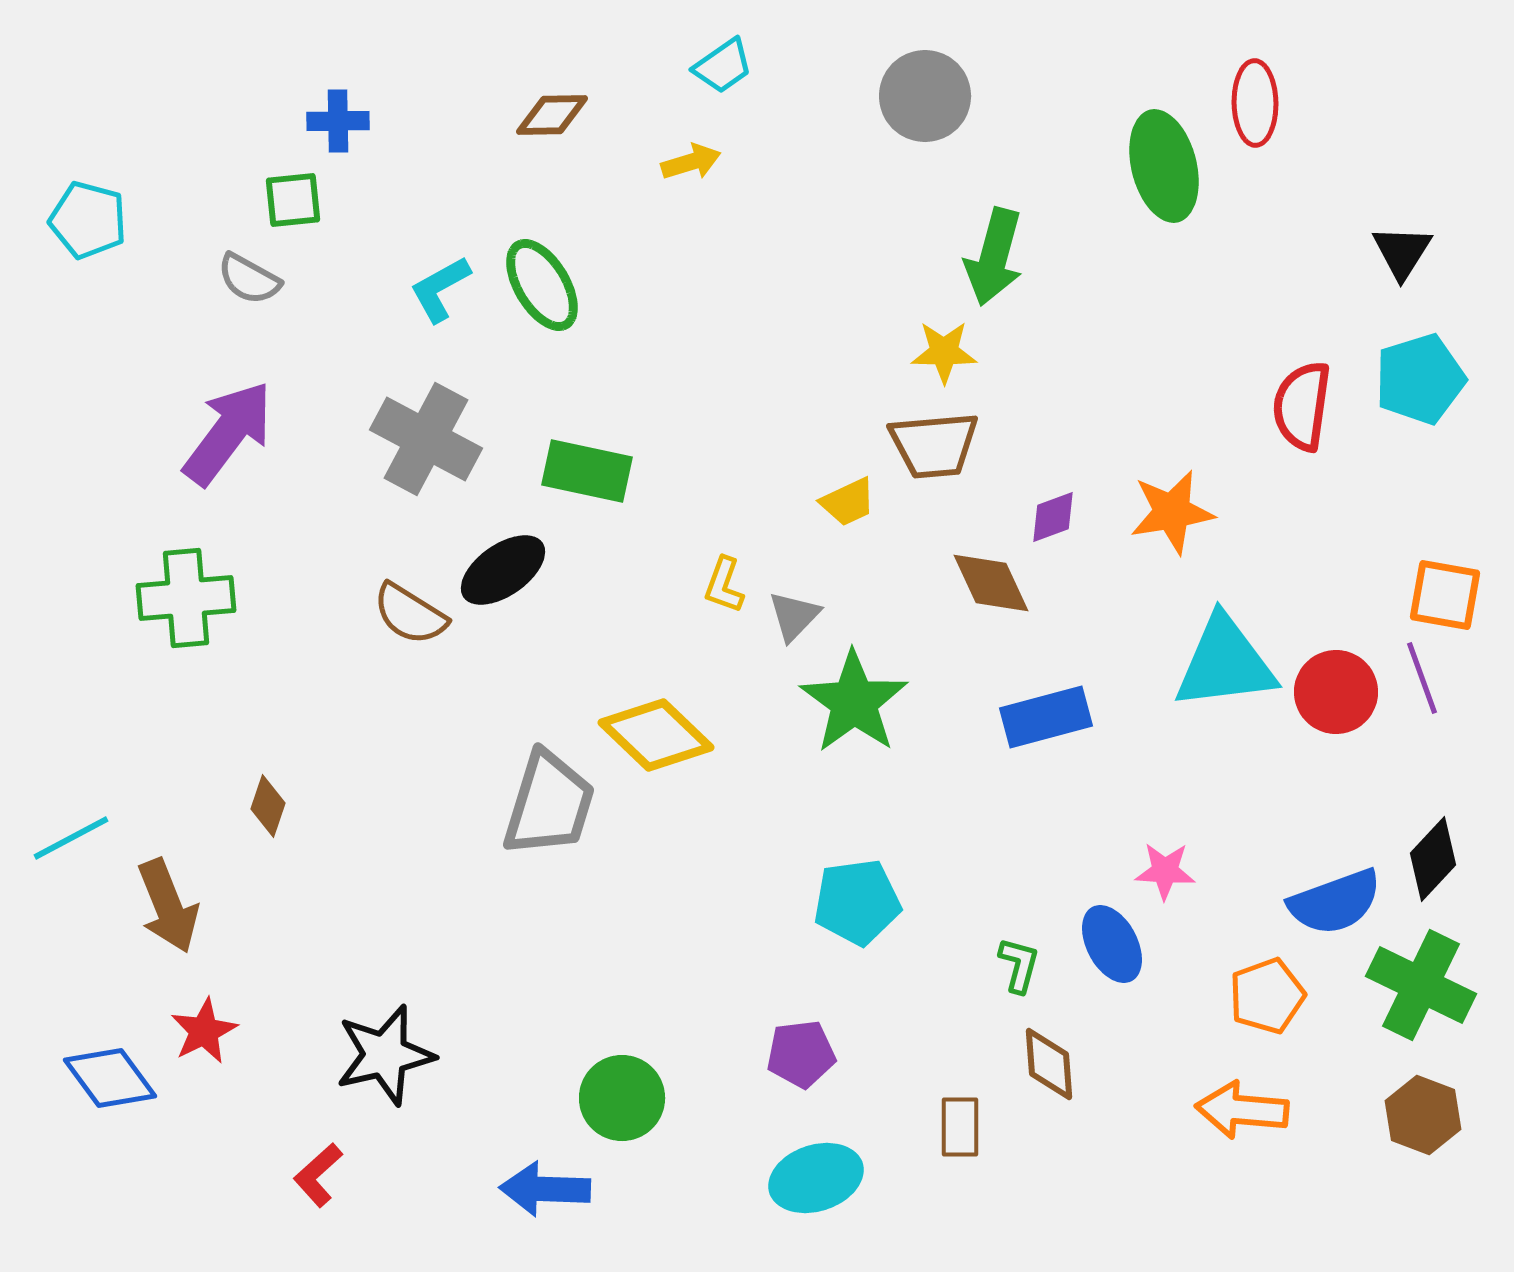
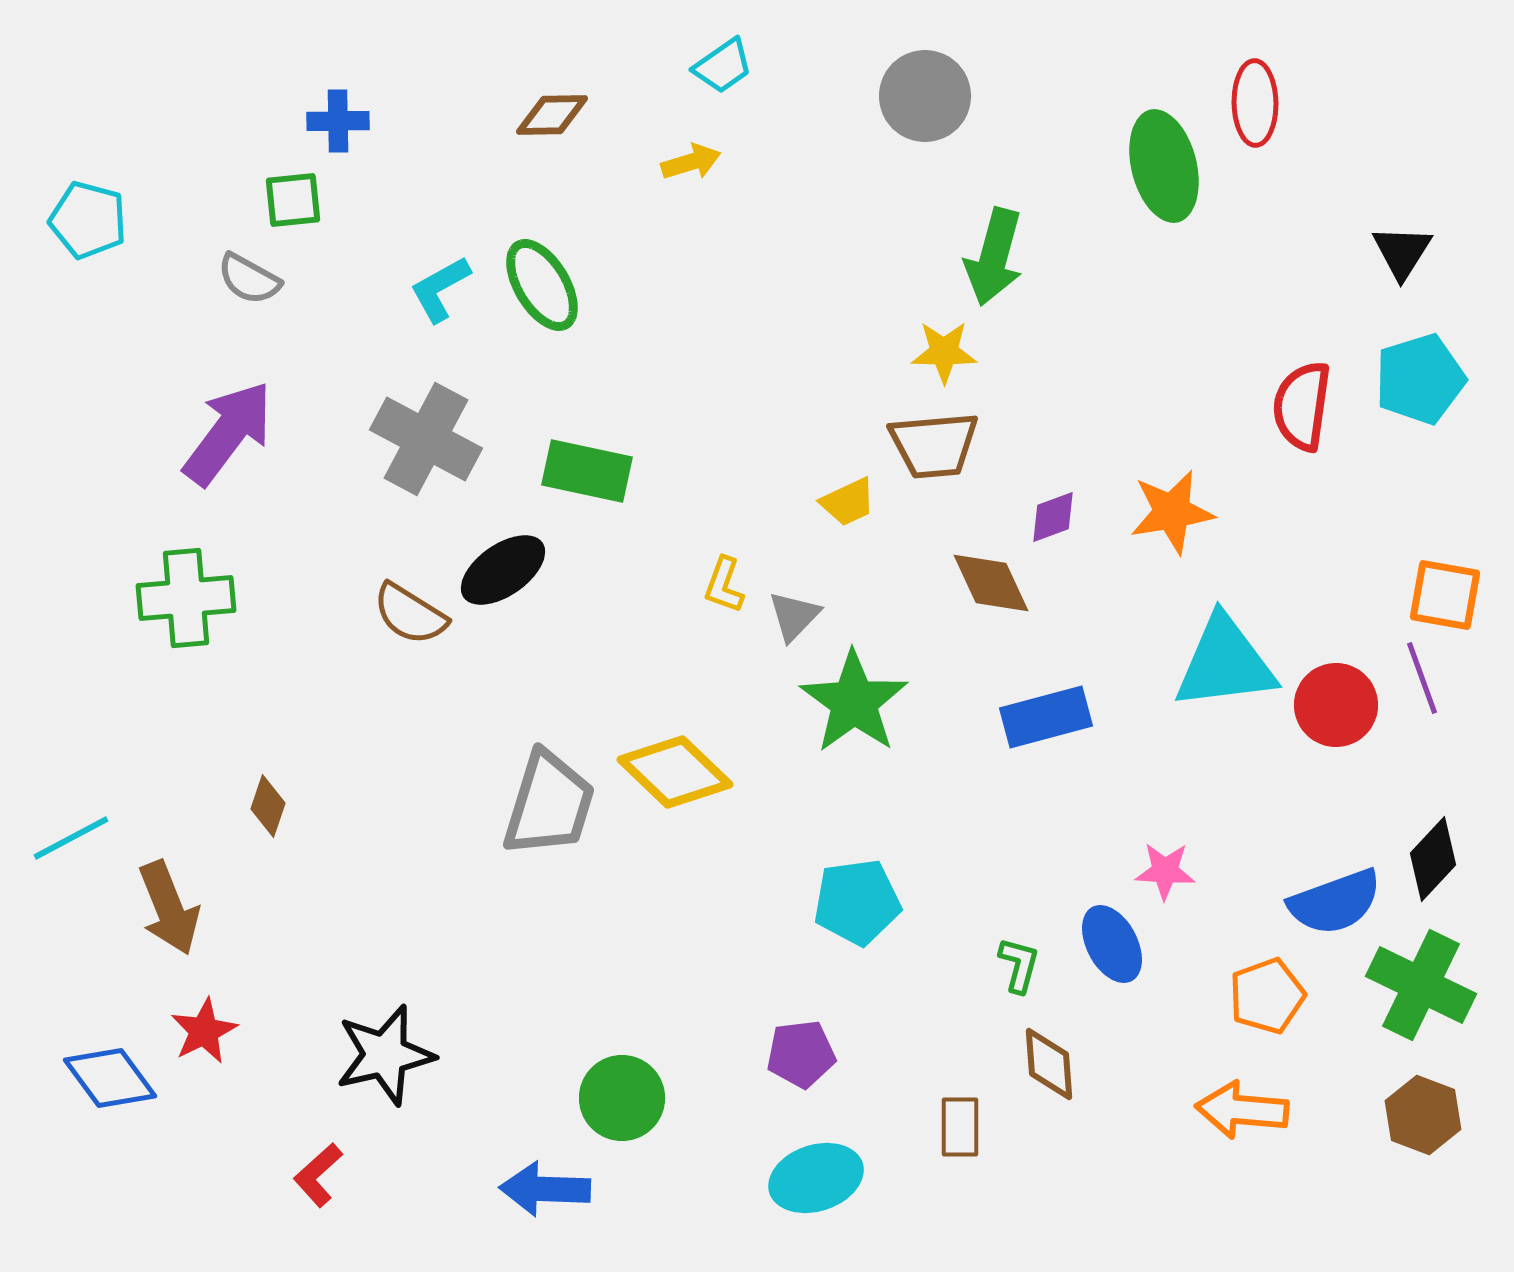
red circle at (1336, 692): moved 13 px down
yellow diamond at (656, 735): moved 19 px right, 37 px down
brown arrow at (168, 906): moved 1 px right, 2 px down
